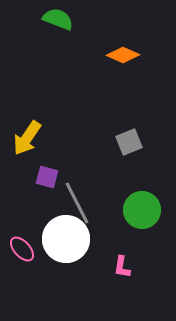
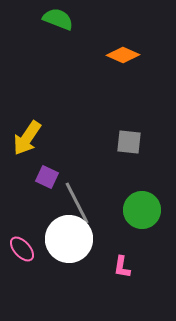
gray square: rotated 28 degrees clockwise
purple square: rotated 10 degrees clockwise
white circle: moved 3 px right
